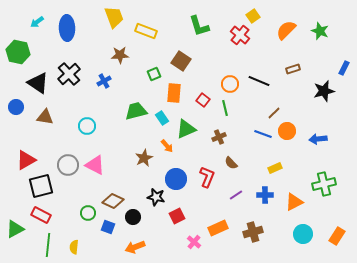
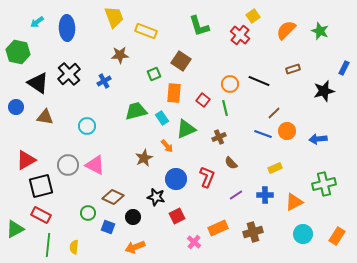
brown diamond at (113, 201): moved 4 px up
